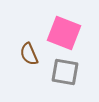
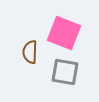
brown semicircle: moved 1 px right, 2 px up; rotated 25 degrees clockwise
